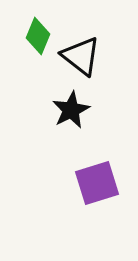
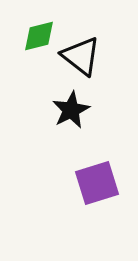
green diamond: moved 1 px right; rotated 54 degrees clockwise
